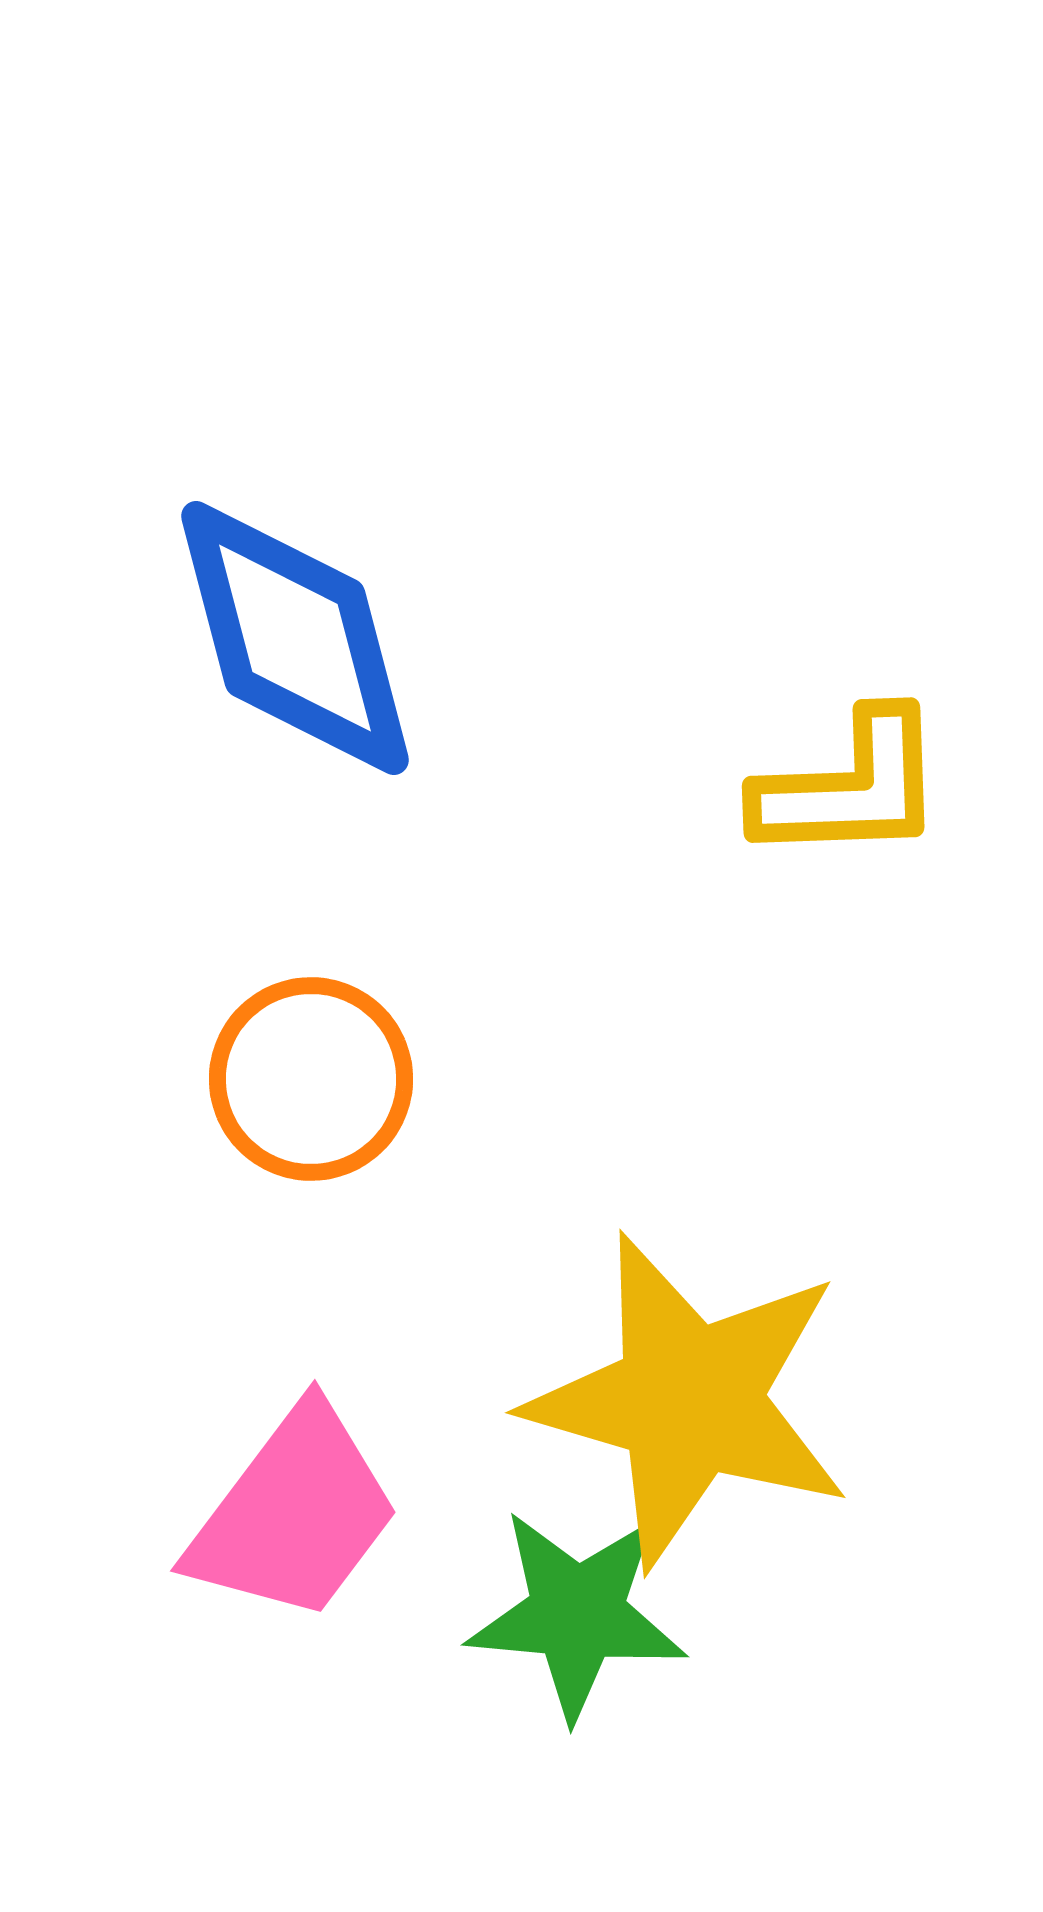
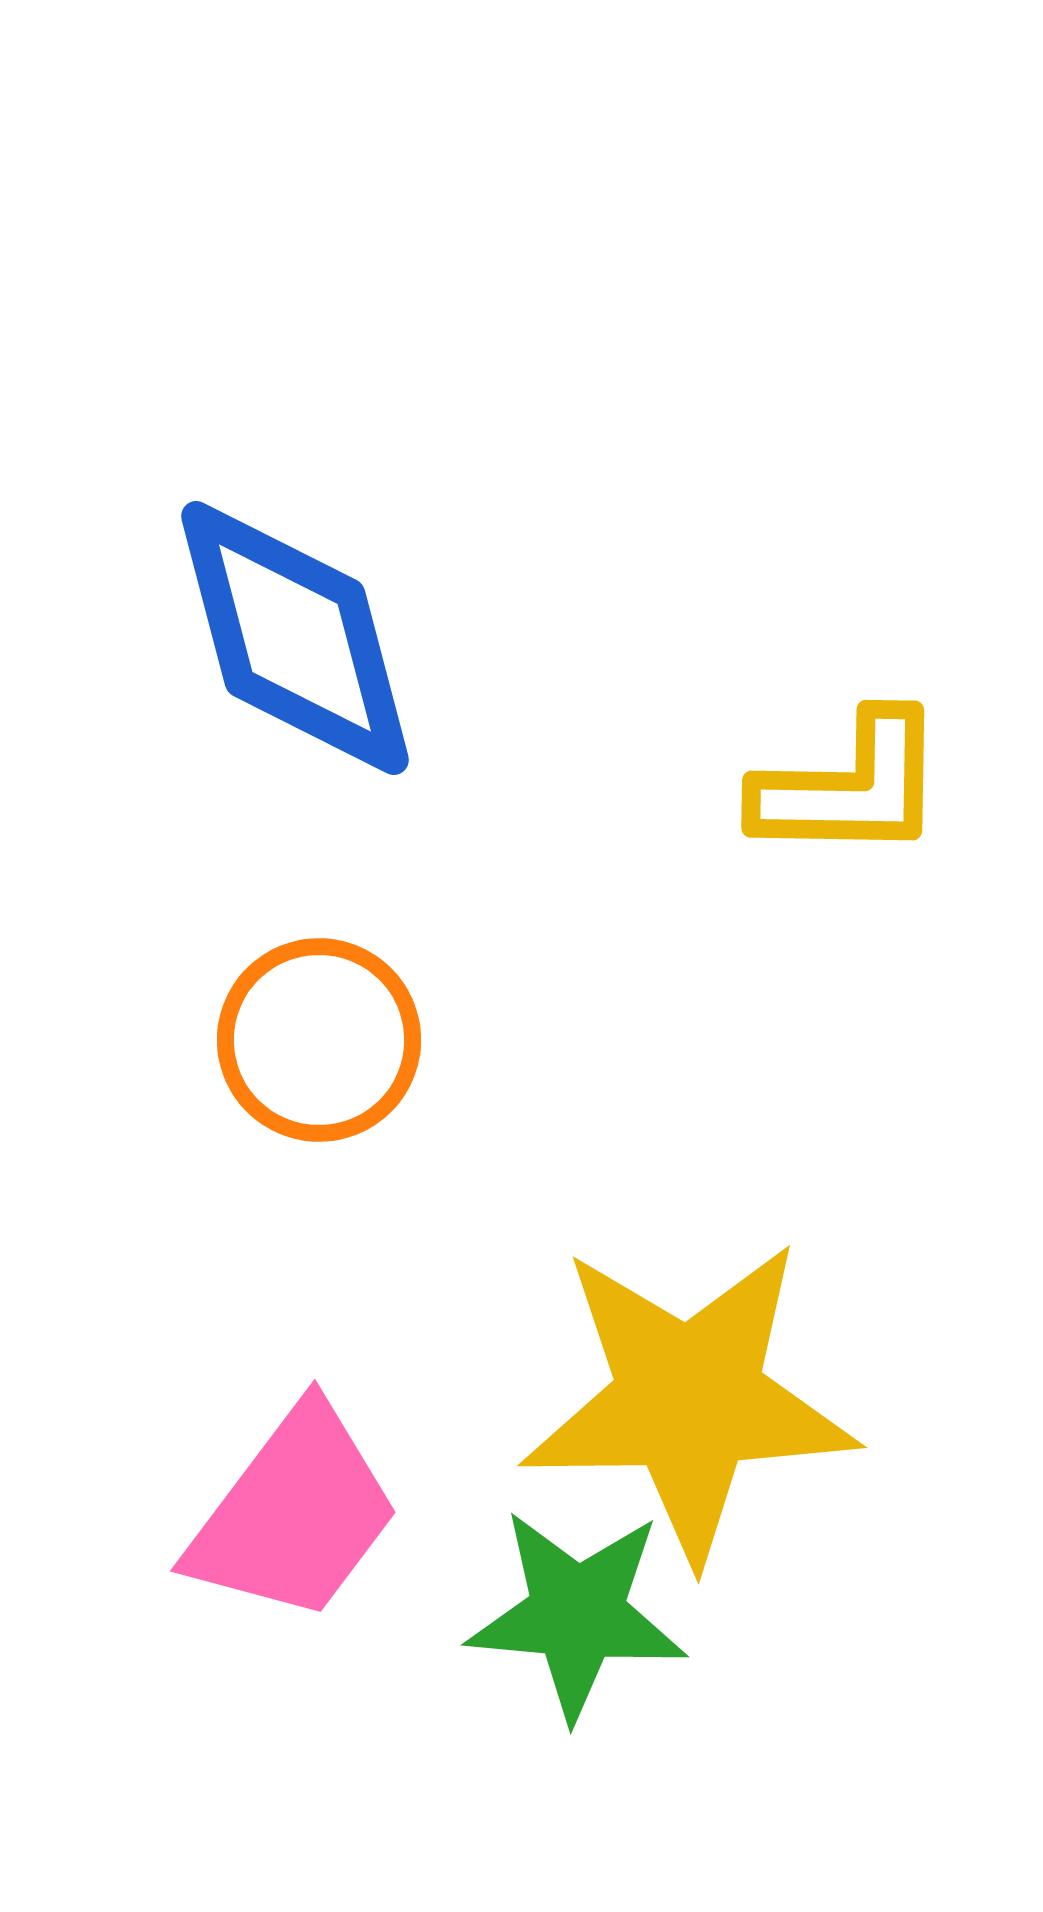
yellow L-shape: rotated 3 degrees clockwise
orange circle: moved 8 px right, 39 px up
yellow star: rotated 17 degrees counterclockwise
